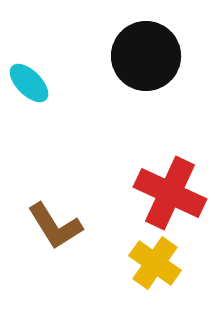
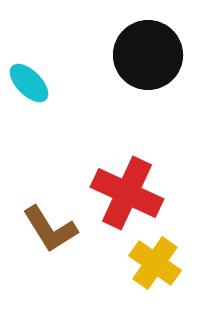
black circle: moved 2 px right, 1 px up
red cross: moved 43 px left
brown L-shape: moved 5 px left, 3 px down
